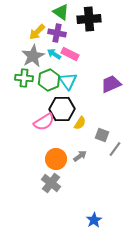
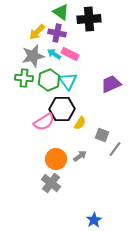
gray star: rotated 15 degrees clockwise
